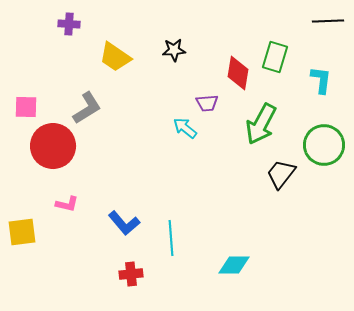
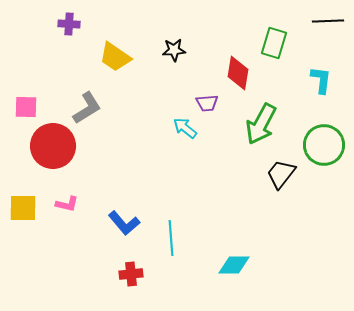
green rectangle: moved 1 px left, 14 px up
yellow square: moved 1 px right, 24 px up; rotated 8 degrees clockwise
